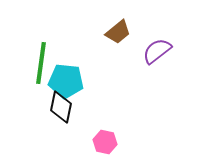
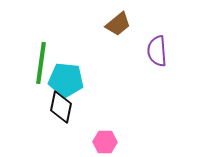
brown trapezoid: moved 8 px up
purple semicircle: rotated 56 degrees counterclockwise
cyan pentagon: moved 1 px up
pink hexagon: rotated 10 degrees counterclockwise
